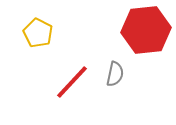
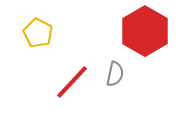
red hexagon: moved 1 px left, 1 px down; rotated 24 degrees counterclockwise
